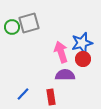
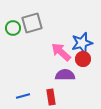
gray square: moved 3 px right
green circle: moved 1 px right, 1 px down
pink arrow: rotated 30 degrees counterclockwise
blue line: moved 2 px down; rotated 32 degrees clockwise
